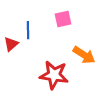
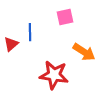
pink square: moved 2 px right, 2 px up
blue line: moved 2 px right, 2 px down
orange arrow: moved 3 px up
